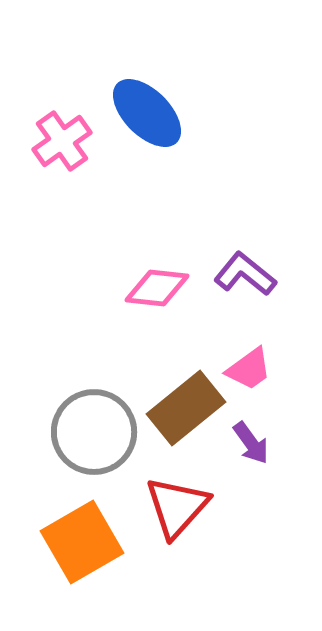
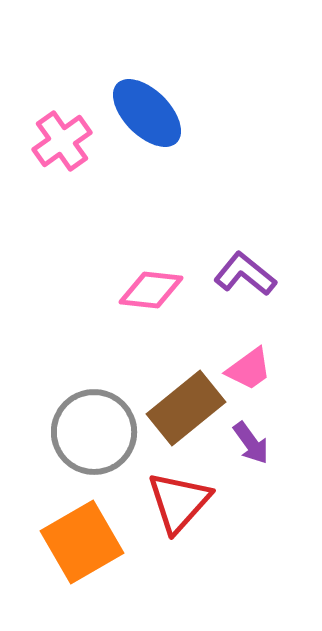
pink diamond: moved 6 px left, 2 px down
red triangle: moved 2 px right, 5 px up
